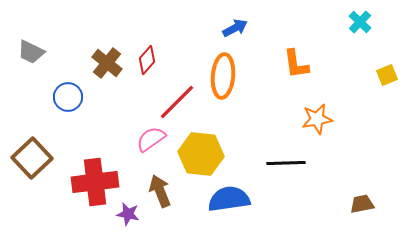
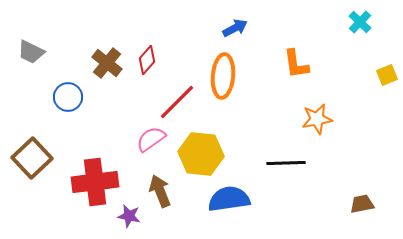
purple star: moved 1 px right, 2 px down
